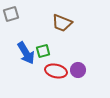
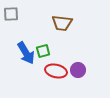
gray square: rotated 14 degrees clockwise
brown trapezoid: rotated 15 degrees counterclockwise
